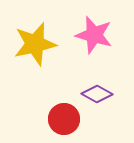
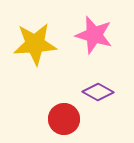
yellow star: rotated 9 degrees clockwise
purple diamond: moved 1 px right, 2 px up
